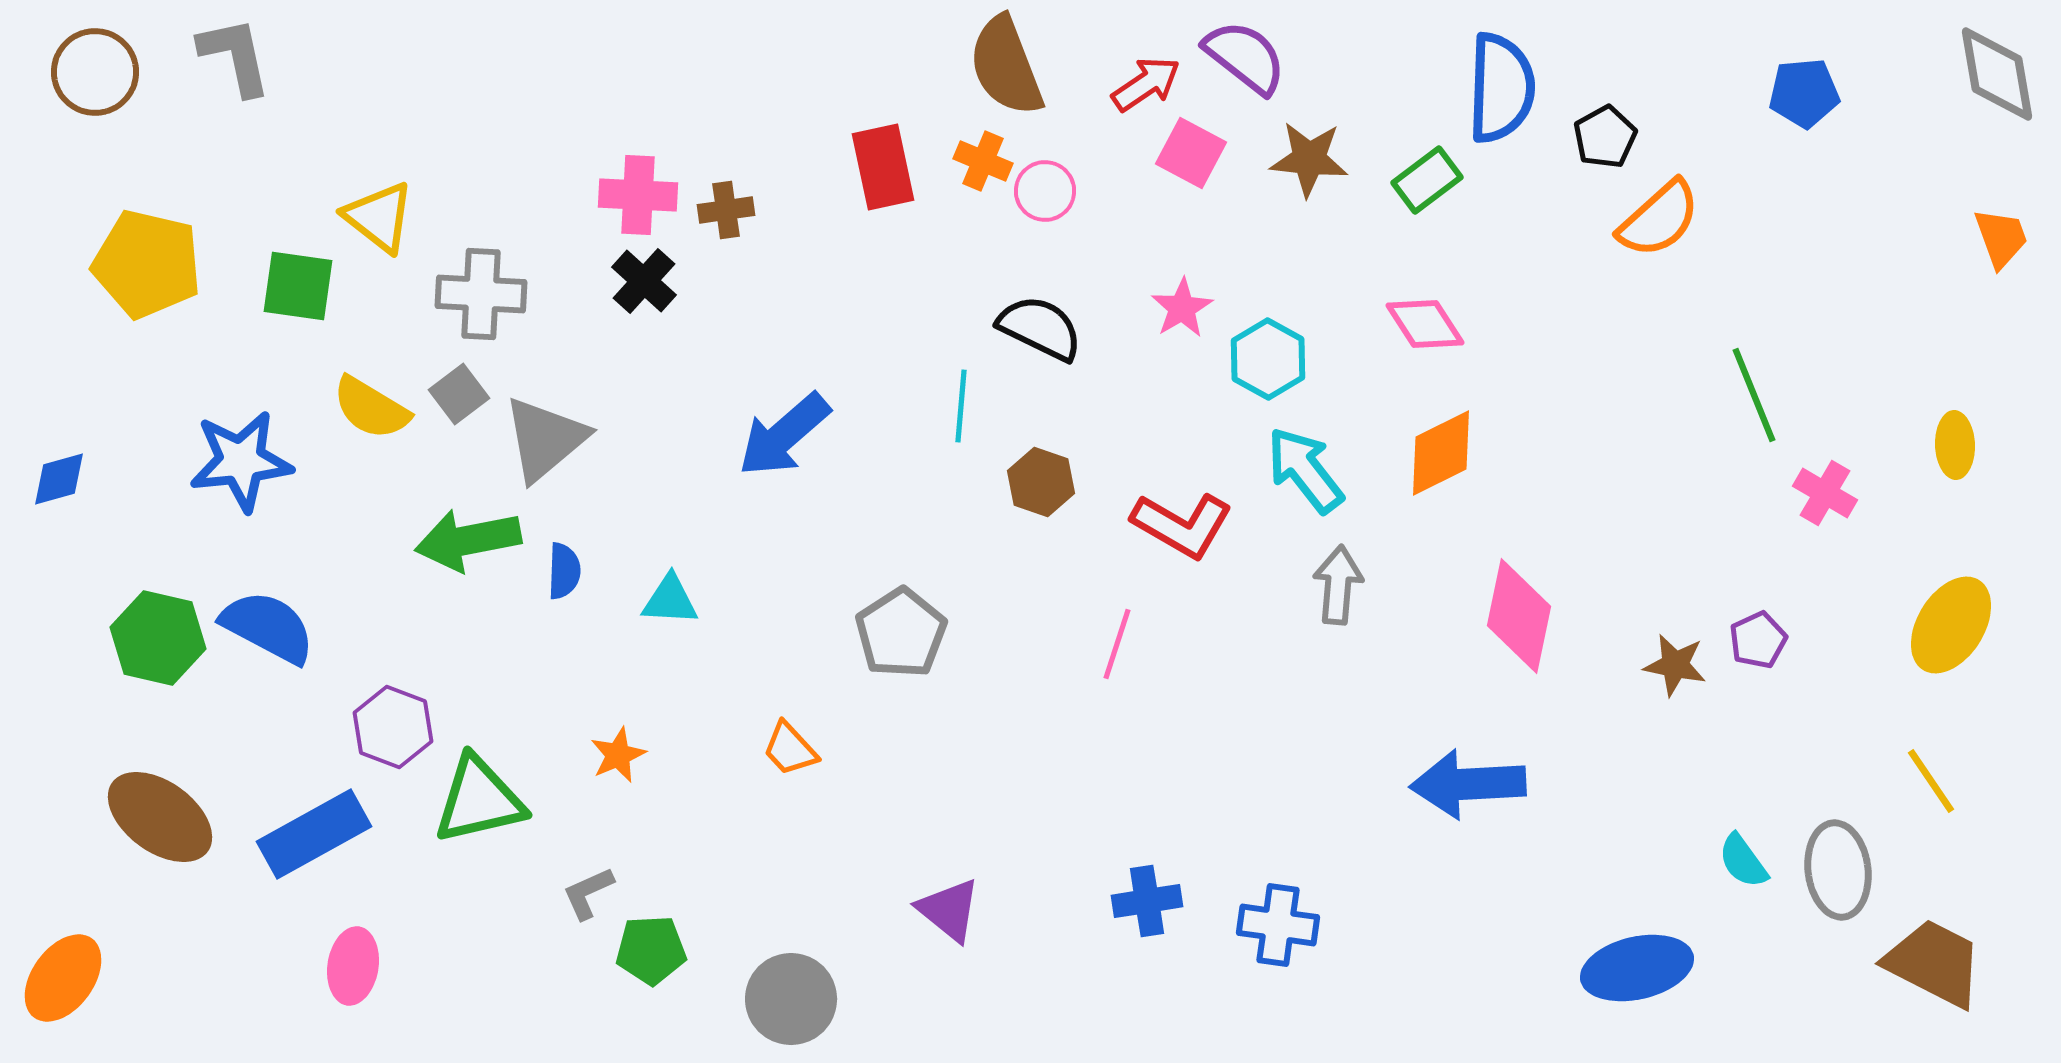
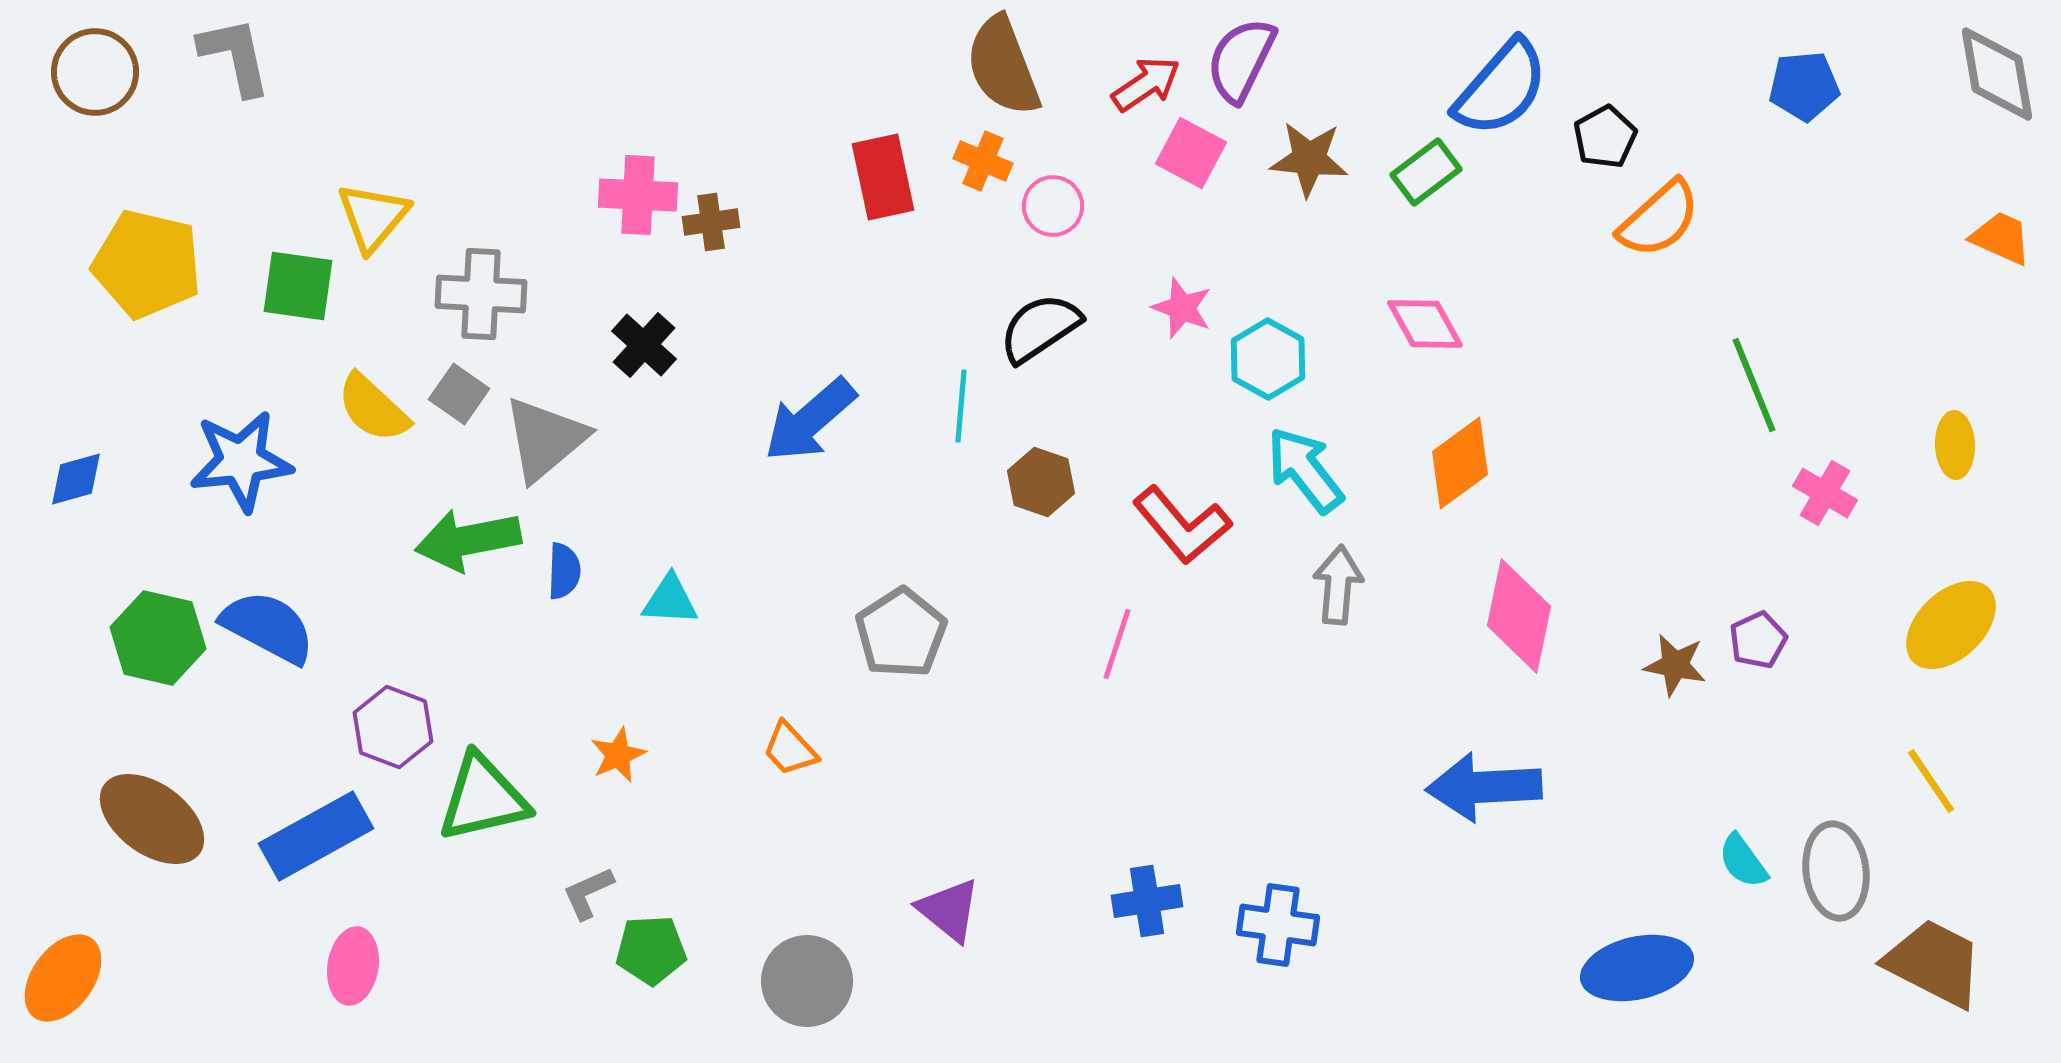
purple semicircle at (1245, 57): moved 4 px left, 3 px down; rotated 102 degrees counterclockwise
brown semicircle at (1006, 66): moved 3 px left
blue semicircle at (1501, 88): rotated 39 degrees clockwise
blue pentagon at (1804, 93): moved 7 px up
red rectangle at (883, 167): moved 10 px down
green rectangle at (1427, 180): moved 1 px left, 8 px up
pink circle at (1045, 191): moved 8 px right, 15 px down
brown cross at (726, 210): moved 15 px left, 12 px down
yellow triangle at (379, 217): moved 6 px left; rotated 32 degrees clockwise
orange trapezoid at (2001, 238): rotated 46 degrees counterclockwise
black cross at (644, 281): moved 64 px down
pink star at (1182, 308): rotated 20 degrees counterclockwise
pink diamond at (1425, 324): rotated 4 degrees clockwise
black semicircle at (1040, 328): rotated 60 degrees counterclockwise
gray square at (459, 394): rotated 18 degrees counterclockwise
green line at (1754, 395): moved 10 px up
yellow semicircle at (371, 408): moved 2 px right; rotated 12 degrees clockwise
blue arrow at (784, 435): moved 26 px right, 15 px up
orange diamond at (1441, 453): moved 19 px right, 10 px down; rotated 10 degrees counterclockwise
blue diamond at (59, 479): moved 17 px right
red L-shape at (1182, 525): rotated 20 degrees clockwise
yellow ellipse at (1951, 625): rotated 14 degrees clockwise
blue arrow at (1468, 784): moved 16 px right, 3 px down
green triangle at (479, 800): moved 4 px right, 2 px up
brown ellipse at (160, 817): moved 8 px left, 2 px down
blue rectangle at (314, 834): moved 2 px right, 2 px down
gray ellipse at (1838, 870): moved 2 px left, 1 px down
gray circle at (791, 999): moved 16 px right, 18 px up
